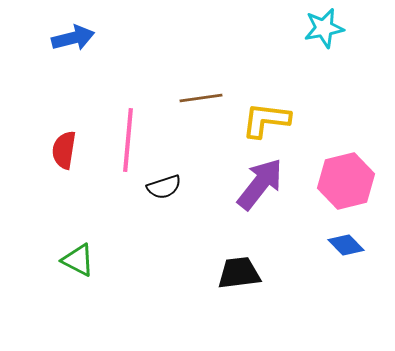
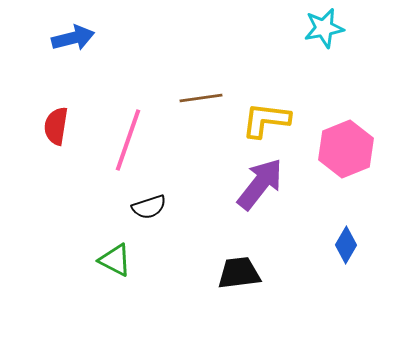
pink line: rotated 14 degrees clockwise
red semicircle: moved 8 px left, 24 px up
pink hexagon: moved 32 px up; rotated 8 degrees counterclockwise
black semicircle: moved 15 px left, 20 px down
blue diamond: rotated 75 degrees clockwise
green triangle: moved 37 px right
